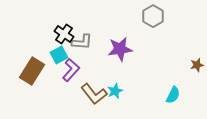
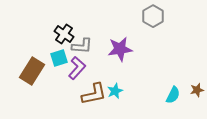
gray L-shape: moved 4 px down
cyan square: moved 3 px down; rotated 12 degrees clockwise
brown star: moved 25 px down
purple L-shape: moved 6 px right, 2 px up
brown L-shape: rotated 64 degrees counterclockwise
